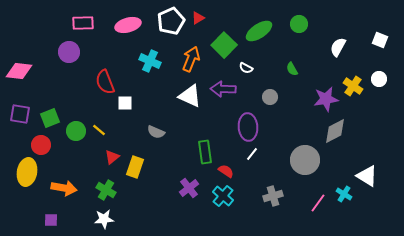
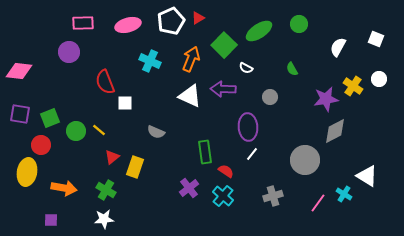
white square at (380, 40): moved 4 px left, 1 px up
